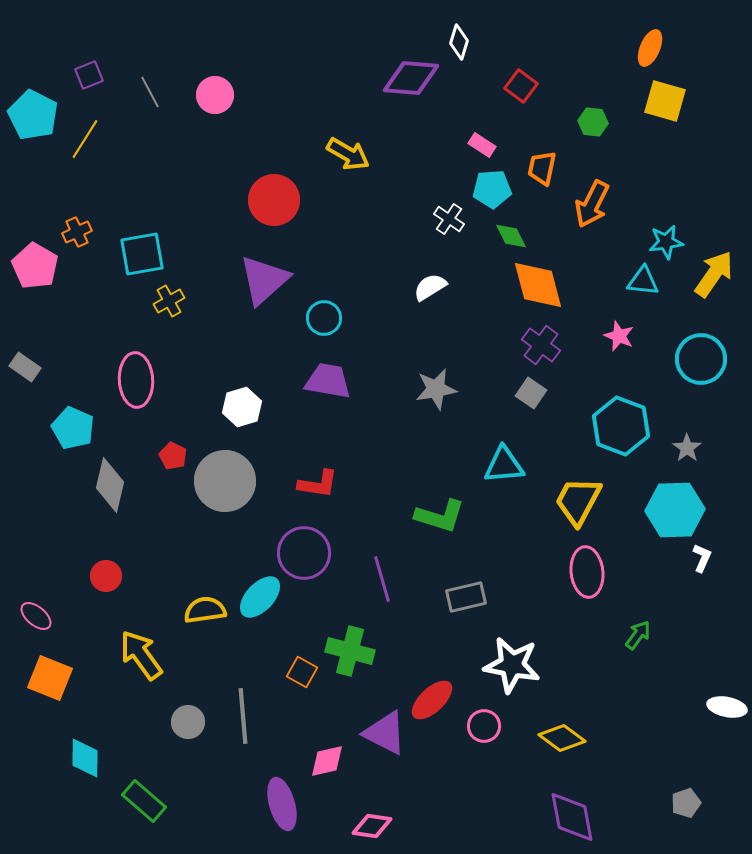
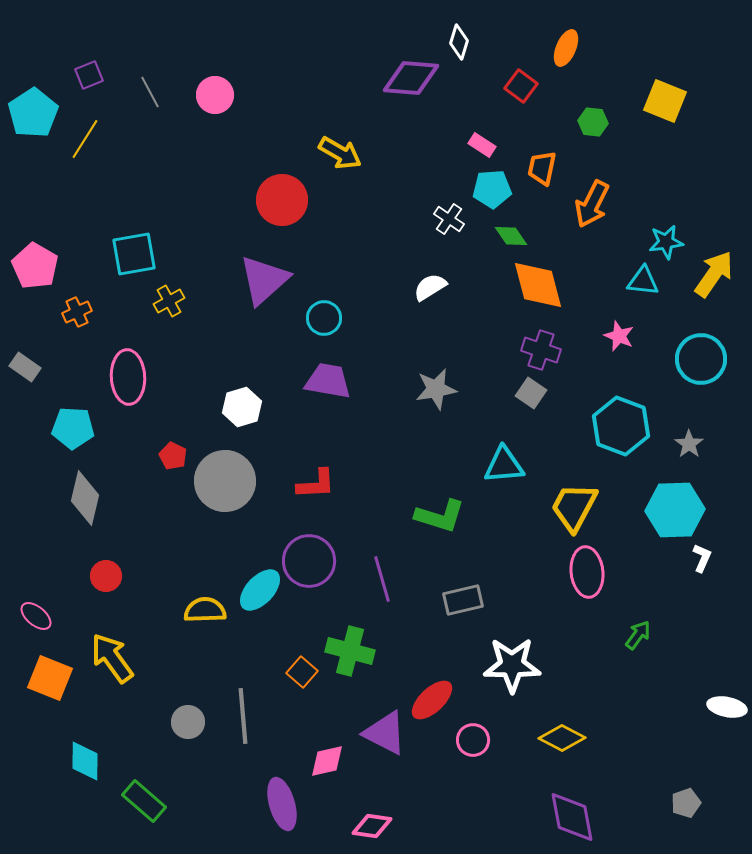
orange ellipse at (650, 48): moved 84 px left
yellow square at (665, 101): rotated 6 degrees clockwise
cyan pentagon at (33, 115): moved 2 px up; rotated 12 degrees clockwise
yellow arrow at (348, 154): moved 8 px left, 1 px up
red circle at (274, 200): moved 8 px right
orange cross at (77, 232): moved 80 px down
green diamond at (511, 236): rotated 8 degrees counterclockwise
cyan square at (142, 254): moved 8 px left
purple cross at (541, 345): moved 5 px down; rotated 18 degrees counterclockwise
pink ellipse at (136, 380): moved 8 px left, 3 px up
cyan pentagon at (73, 428): rotated 21 degrees counterclockwise
gray star at (687, 448): moved 2 px right, 4 px up
red L-shape at (318, 484): moved 2 px left; rotated 12 degrees counterclockwise
gray diamond at (110, 485): moved 25 px left, 13 px down
yellow trapezoid at (578, 501): moved 4 px left, 6 px down
purple circle at (304, 553): moved 5 px right, 8 px down
cyan ellipse at (260, 597): moved 7 px up
gray rectangle at (466, 597): moved 3 px left, 3 px down
yellow semicircle at (205, 610): rotated 6 degrees clockwise
yellow arrow at (141, 655): moved 29 px left, 3 px down
white star at (512, 665): rotated 10 degrees counterclockwise
orange square at (302, 672): rotated 12 degrees clockwise
pink circle at (484, 726): moved 11 px left, 14 px down
yellow diamond at (562, 738): rotated 9 degrees counterclockwise
cyan diamond at (85, 758): moved 3 px down
